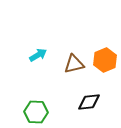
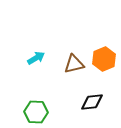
cyan arrow: moved 2 px left, 3 px down
orange hexagon: moved 1 px left, 1 px up
black diamond: moved 3 px right
